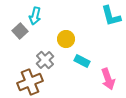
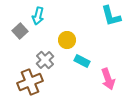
cyan arrow: moved 3 px right
yellow circle: moved 1 px right, 1 px down
